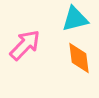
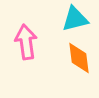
pink arrow: moved 1 px right, 3 px up; rotated 52 degrees counterclockwise
